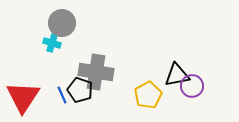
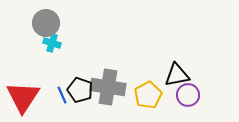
gray circle: moved 16 px left
gray cross: moved 12 px right, 15 px down
purple circle: moved 4 px left, 9 px down
